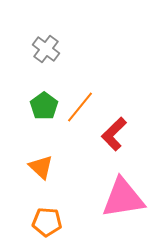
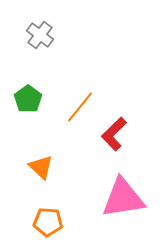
gray cross: moved 6 px left, 14 px up
green pentagon: moved 16 px left, 7 px up
orange pentagon: moved 1 px right
